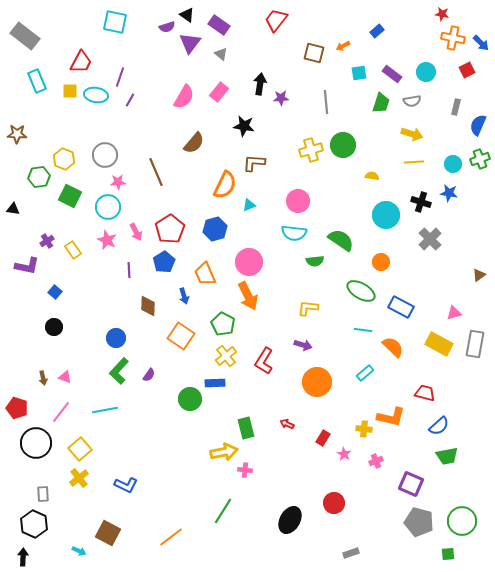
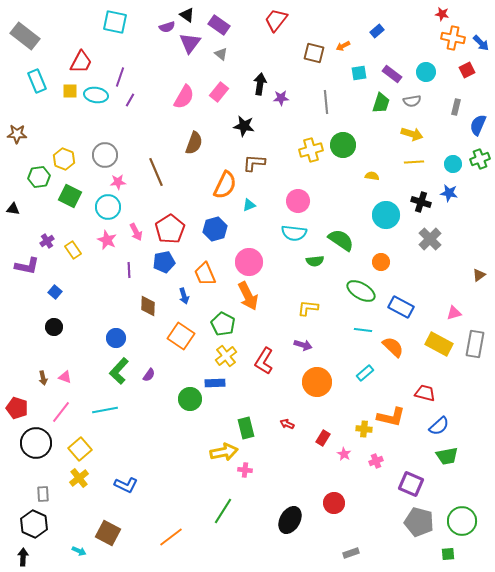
brown semicircle at (194, 143): rotated 20 degrees counterclockwise
blue pentagon at (164, 262): rotated 20 degrees clockwise
